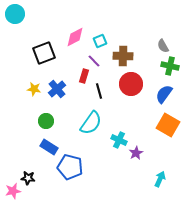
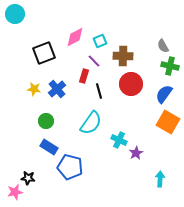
orange square: moved 3 px up
cyan arrow: rotated 21 degrees counterclockwise
pink star: moved 2 px right, 1 px down
